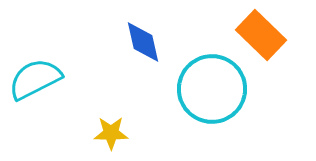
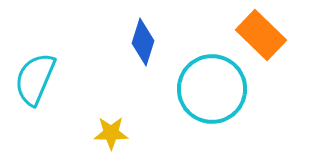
blue diamond: rotated 30 degrees clockwise
cyan semicircle: rotated 40 degrees counterclockwise
